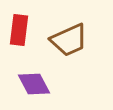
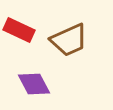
red rectangle: rotated 72 degrees counterclockwise
